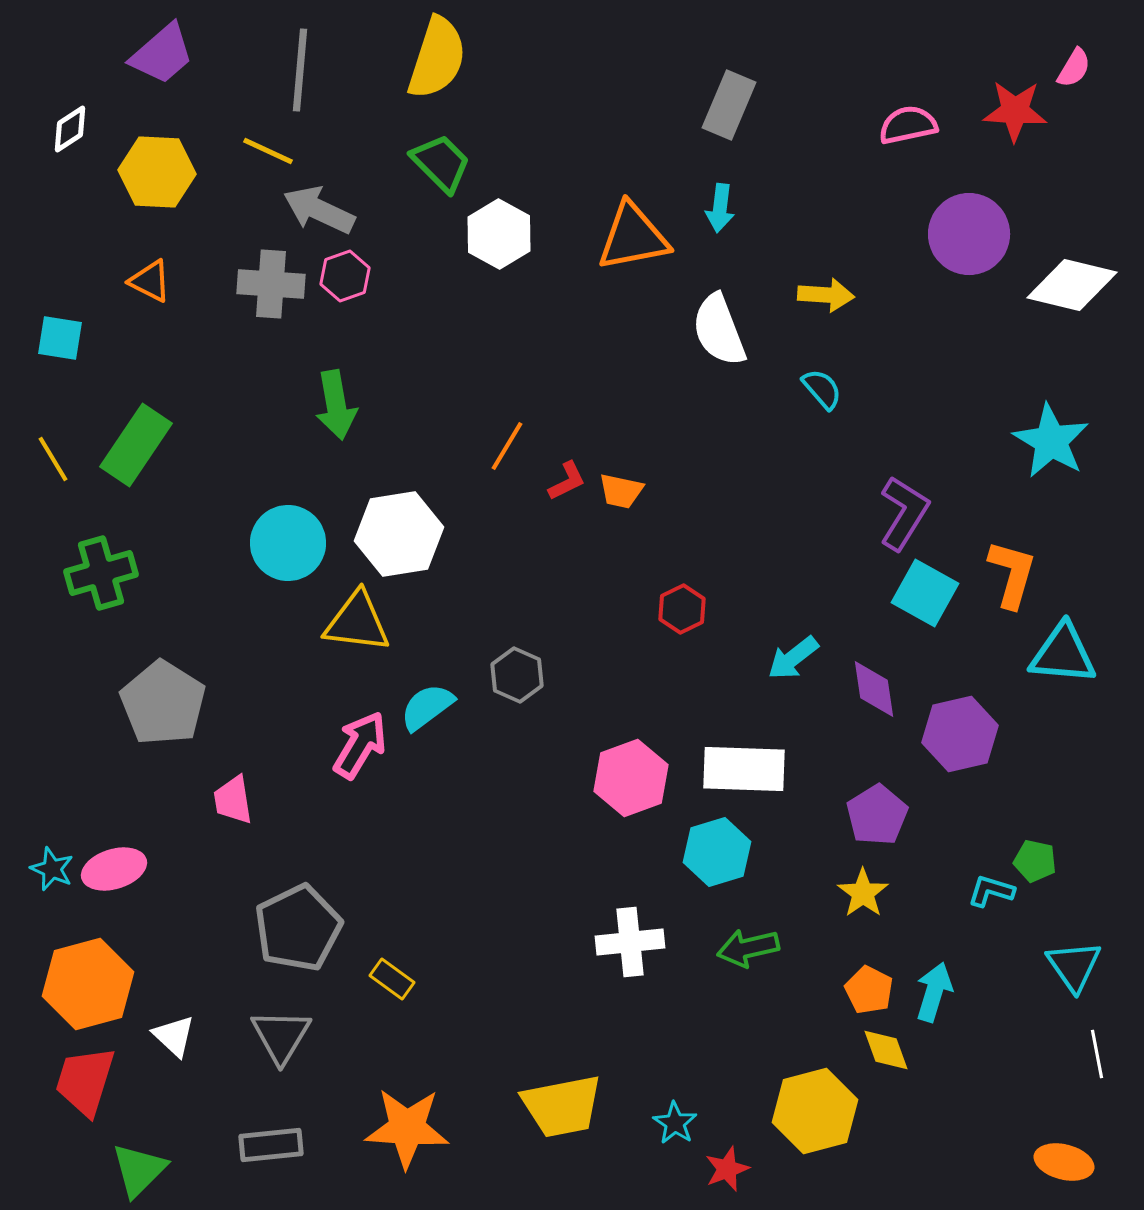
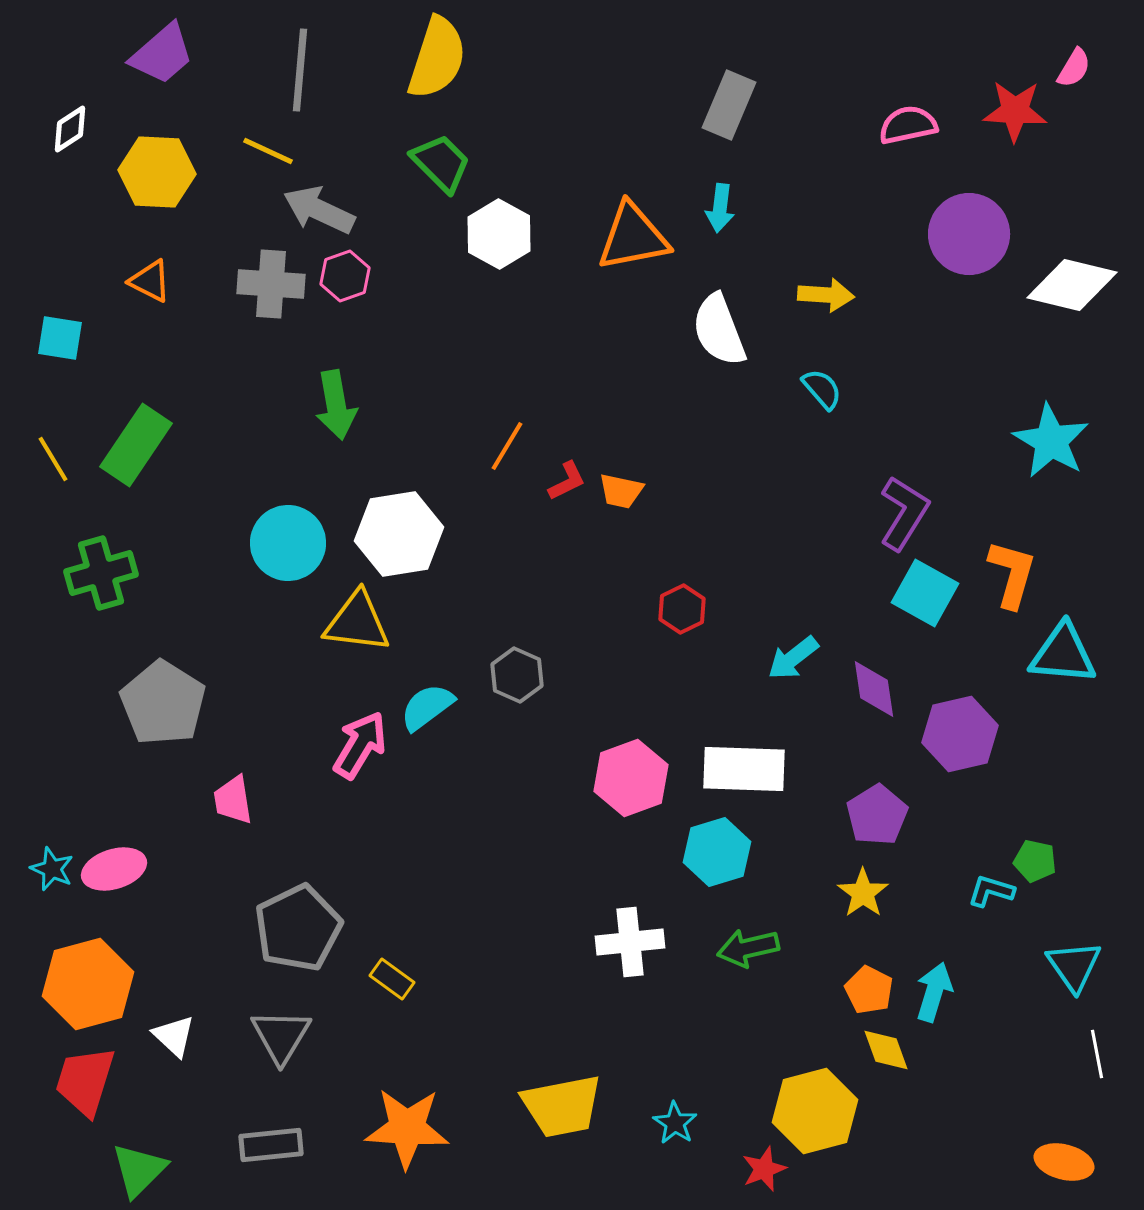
red star at (727, 1169): moved 37 px right
